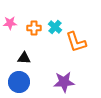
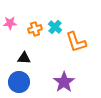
orange cross: moved 1 px right, 1 px down; rotated 16 degrees counterclockwise
purple star: rotated 30 degrees counterclockwise
